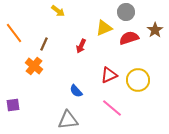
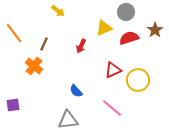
red triangle: moved 4 px right, 5 px up
